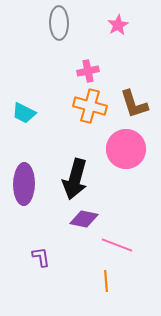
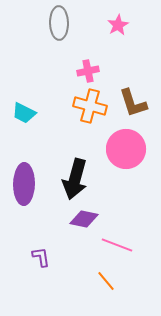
brown L-shape: moved 1 px left, 1 px up
orange line: rotated 35 degrees counterclockwise
